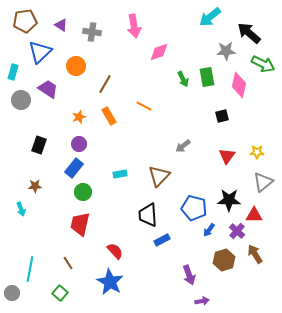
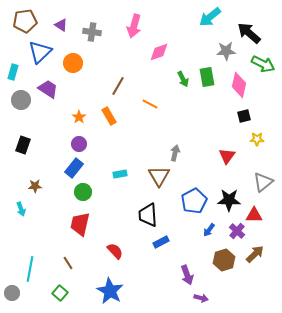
pink arrow at (134, 26): rotated 25 degrees clockwise
orange circle at (76, 66): moved 3 px left, 3 px up
brown line at (105, 84): moved 13 px right, 2 px down
orange line at (144, 106): moved 6 px right, 2 px up
black square at (222, 116): moved 22 px right
orange star at (79, 117): rotated 16 degrees counterclockwise
black rectangle at (39, 145): moved 16 px left
gray arrow at (183, 146): moved 8 px left, 7 px down; rotated 140 degrees clockwise
yellow star at (257, 152): moved 13 px up
brown triangle at (159, 176): rotated 15 degrees counterclockwise
blue pentagon at (194, 208): moved 7 px up; rotated 30 degrees clockwise
blue rectangle at (162, 240): moved 1 px left, 2 px down
brown arrow at (255, 254): rotated 78 degrees clockwise
purple arrow at (189, 275): moved 2 px left
blue star at (110, 282): moved 9 px down
purple arrow at (202, 301): moved 1 px left, 3 px up; rotated 24 degrees clockwise
